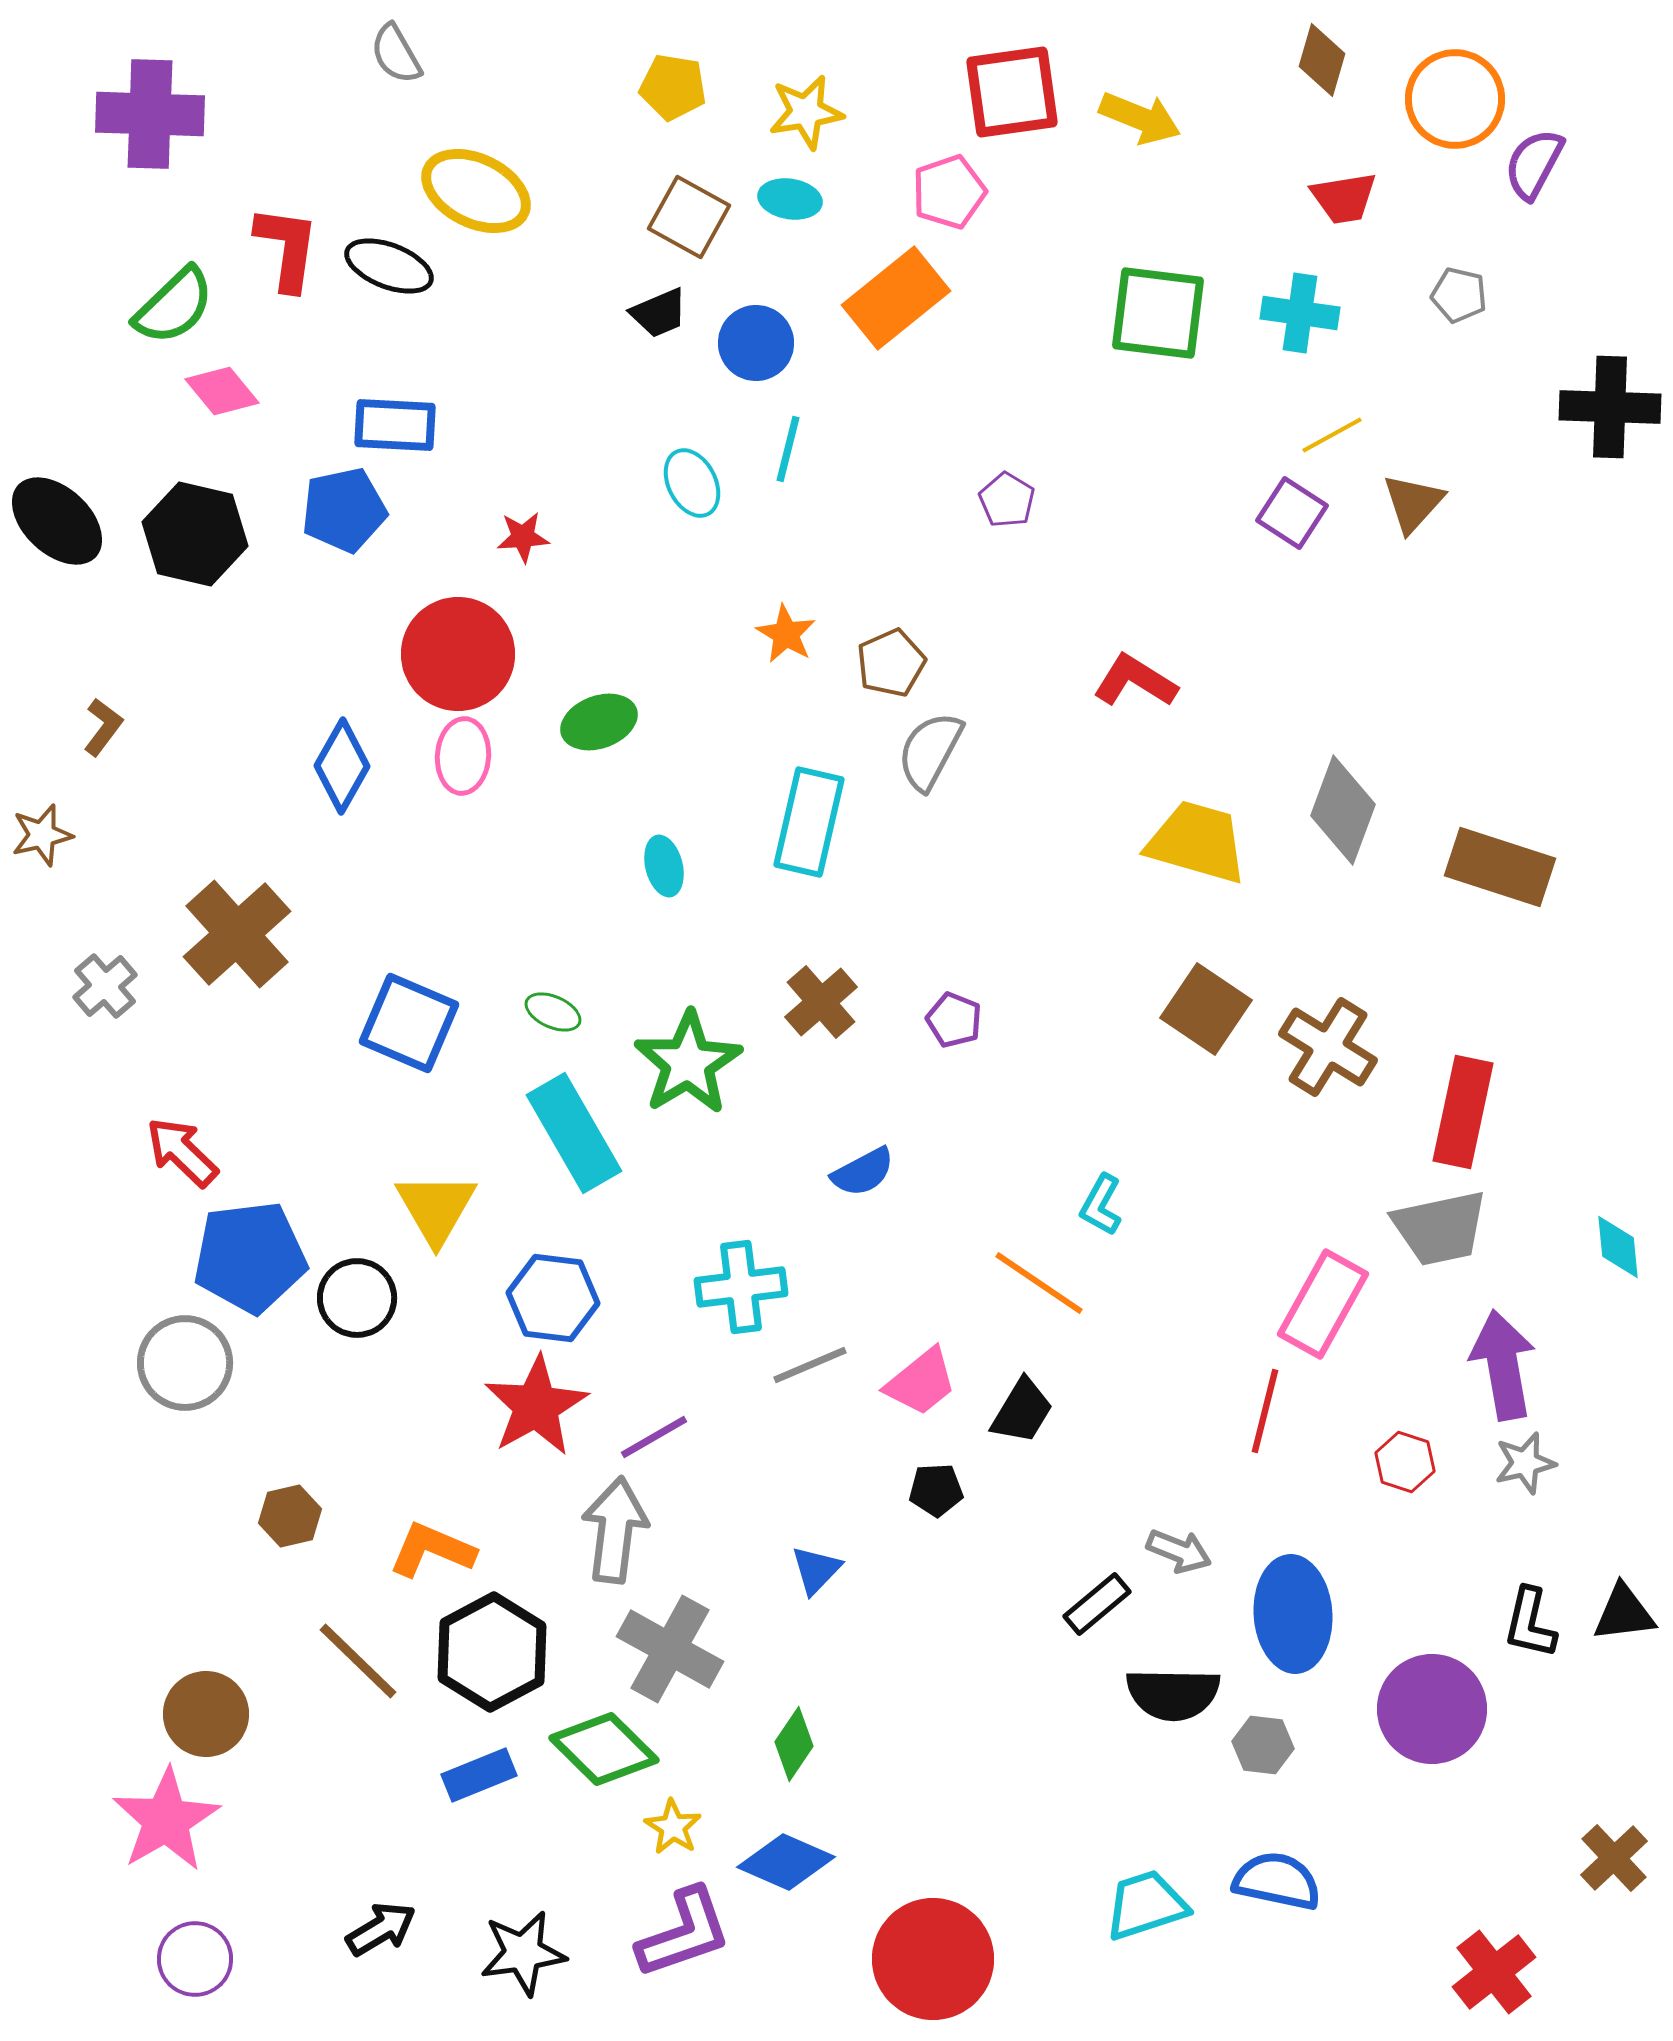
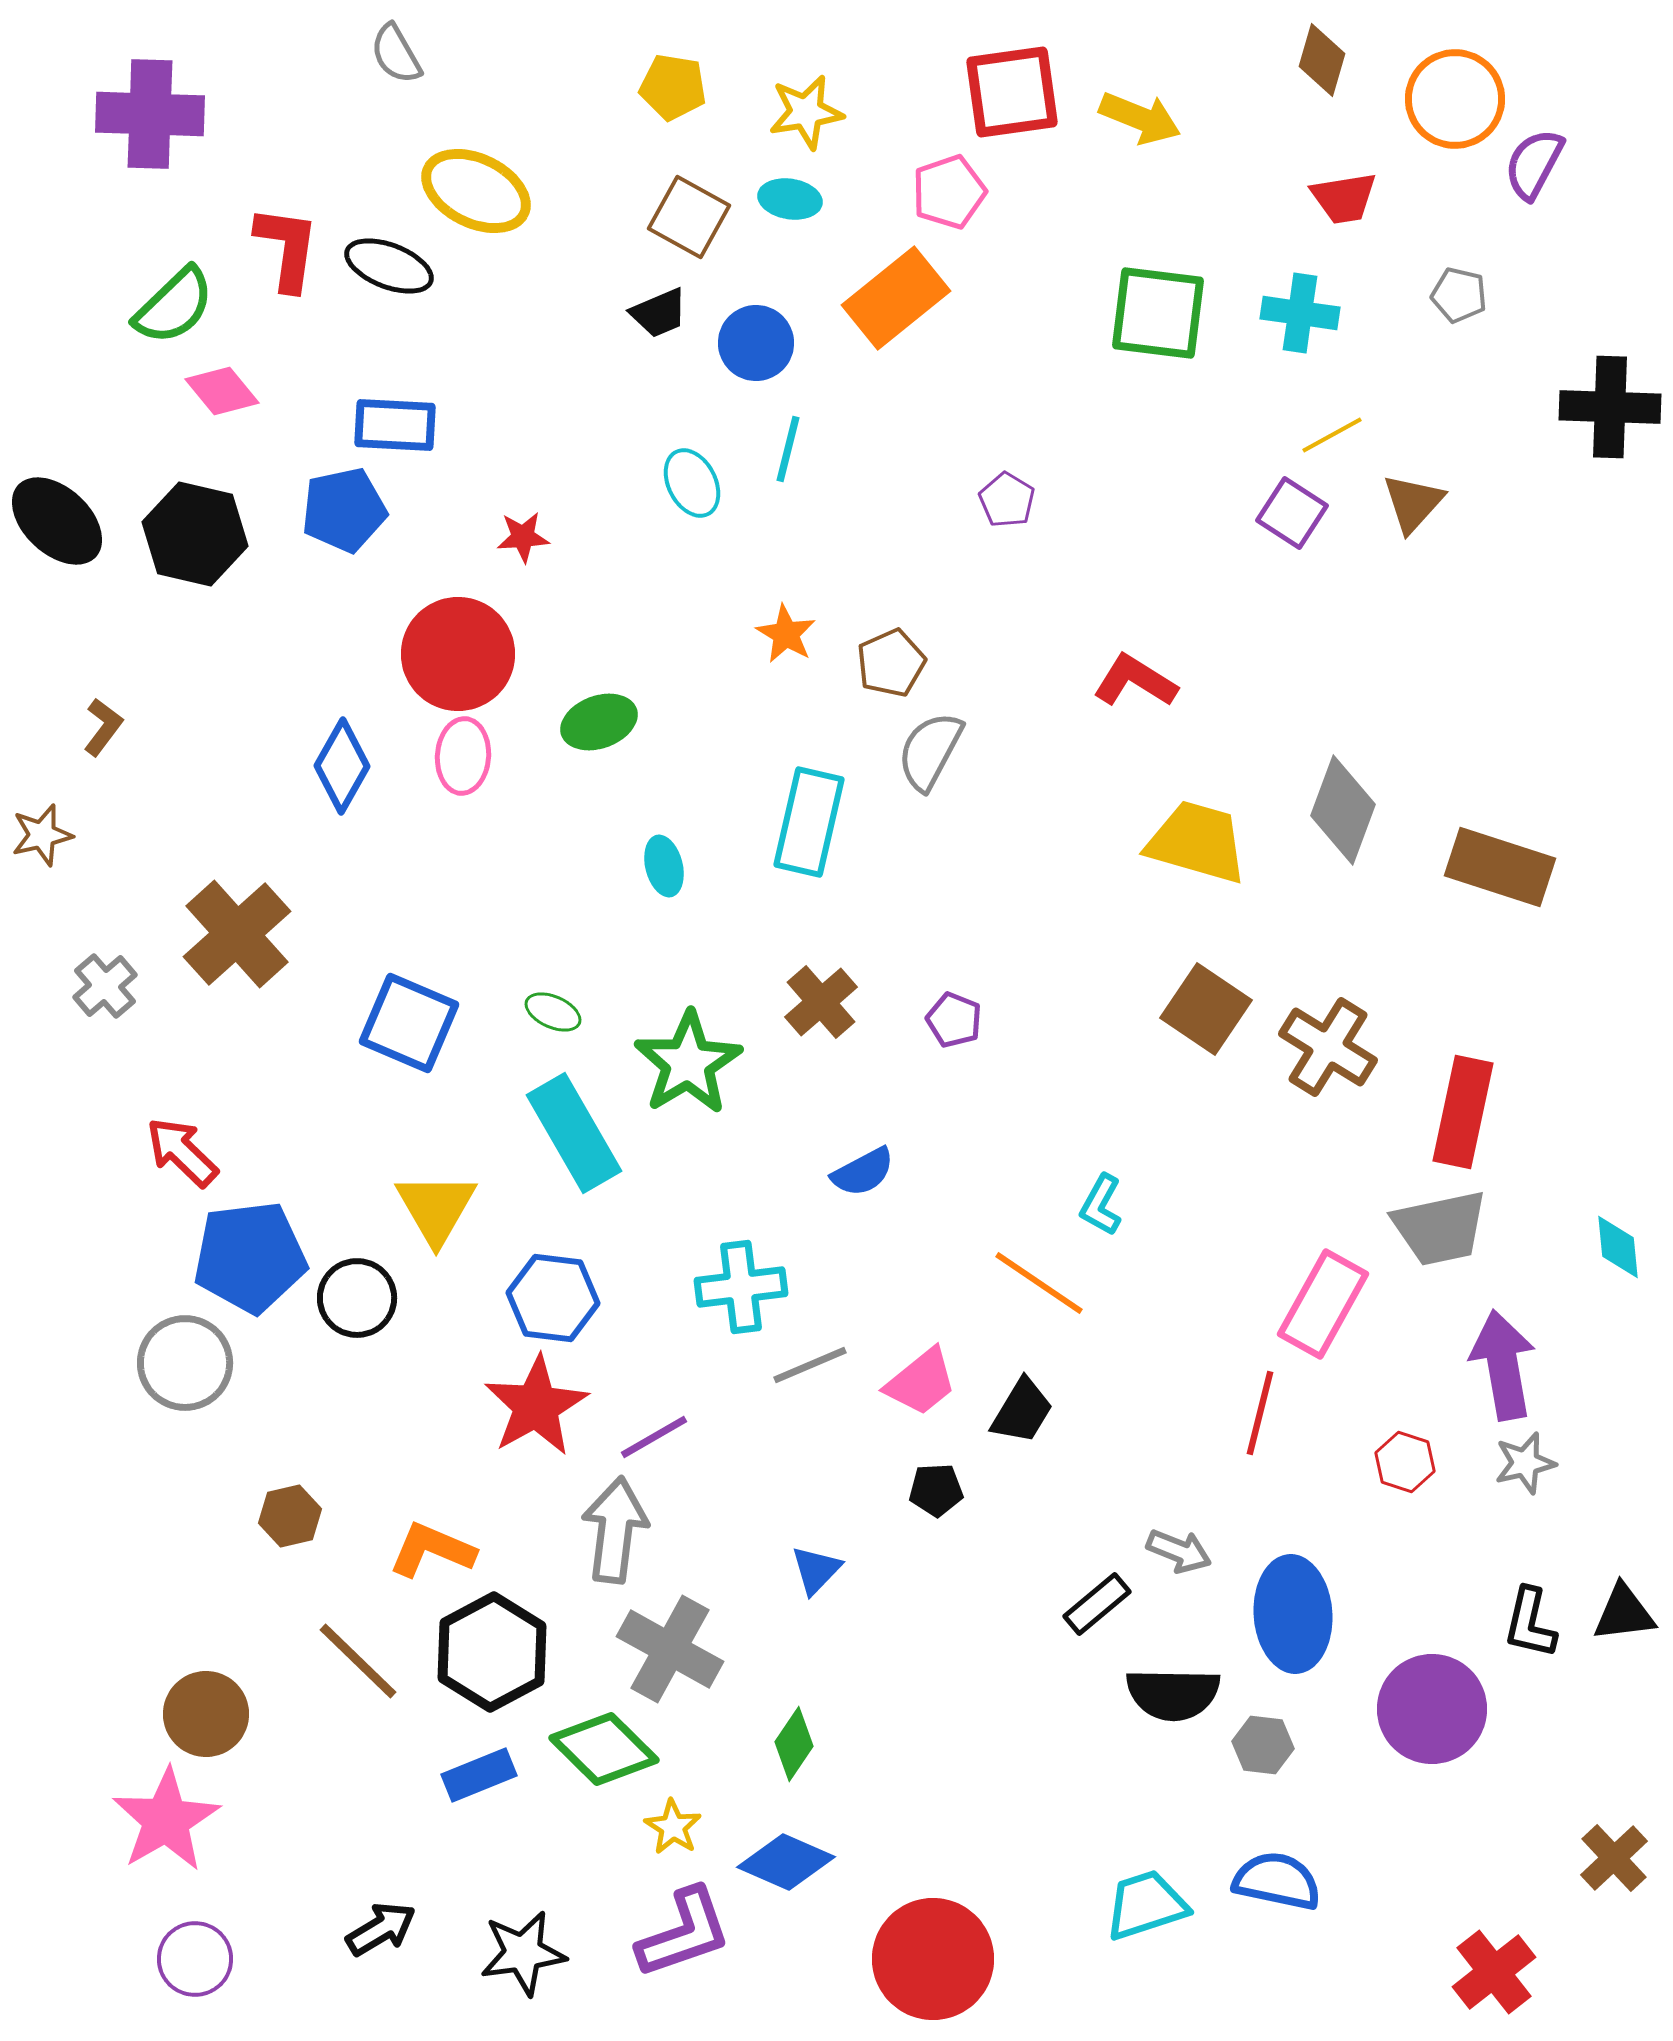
red line at (1265, 1411): moved 5 px left, 2 px down
